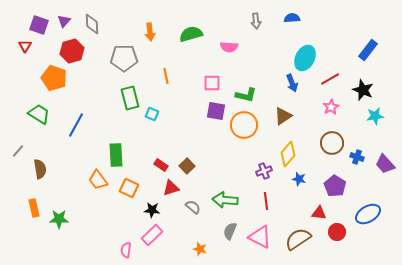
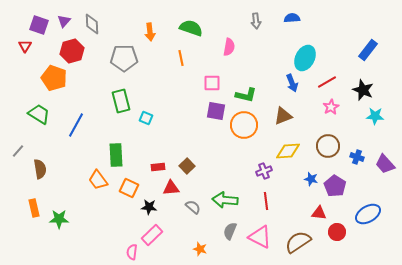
green semicircle at (191, 34): moved 6 px up; rotated 35 degrees clockwise
pink semicircle at (229, 47): rotated 84 degrees counterclockwise
orange line at (166, 76): moved 15 px right, 18 px up
red line at (330, 79): moved 3 px left, 3 px down
green rectangle at (130, 98): moved 9 px left, 3 px down
cyan square at (152, 114): moved 6 px left, 4 px down
brown triangle at (283, 116): rotated 12 degrees clockwise
cyan star at (375, 116): rotated 12 degrees clockwise
brown circle at (332, 143): moved 4 px left, 3 px down
yellow diamond at (288, 154): moved 3 px up; rotated 45 degrees clockwise
red rectangle at (161, 165): moved 3 px left, 2 px down; rotated 40 degrees counterclockwise
blue star at (299, 179): moved 12 px right
red triangle at (171, 188): rotated 12 degrees clockwise
black star at (152, 210): moved 3 px left, 3 px up
brown semicircle at (298, 239): moved 3 px down
pink semicircle at (126, 250): moved 6 px right, 2 px down
